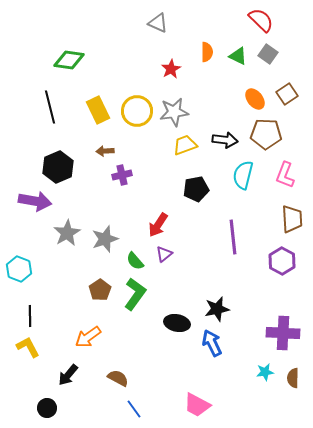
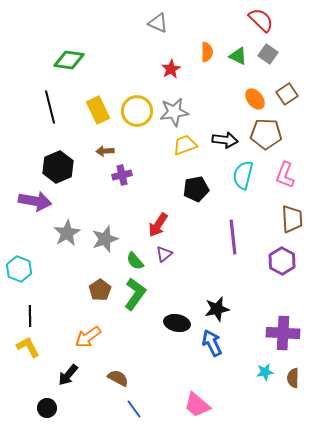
pink trapezoid at (197, 405): rotated 12 degrees clockwise
